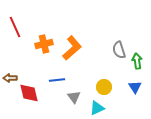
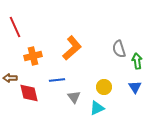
orange cross: moved 11 px left, 12 px down
gray semicircle: moved 1 px up
